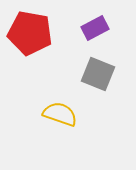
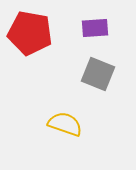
purple rectangle: rotated 24 degrees clockwise
yellow semicircle: moved 5 px right, 10 px down
